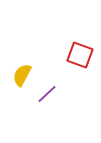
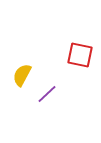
red square: rotated 8 degrees counterclockwise
